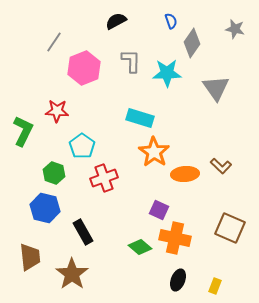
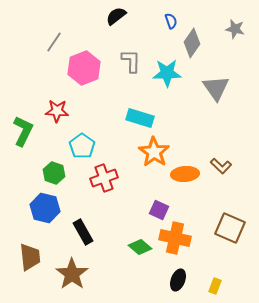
black semicircle: moved 5 px up; rotated 10 degrees counterclockwise
